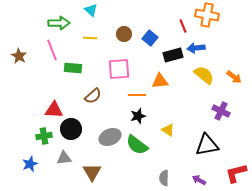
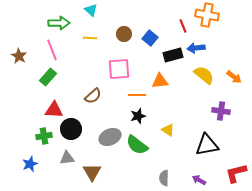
green rectangle: moved 25 px left, 9 px down; rotated 54 degrees counterclockwise
purple cross: rotated 18 degrees counterclockwise
gray triangle: moved 3 px right
